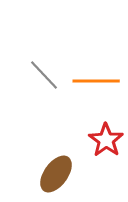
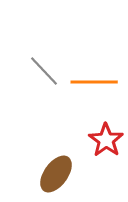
gray line: moved 4 px up
orange line: moved 2 px left, 1 px down
